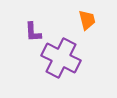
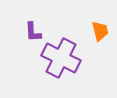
orange trapezoid: moved 13 px right, 11 px down
